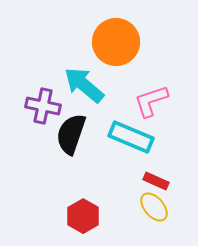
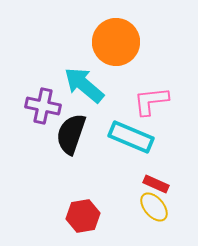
pink L-shape: rotated 12 degrees clockwise
red rectangle: moved 3 px down
red hexagon: rotated 20 degrees clockwise
